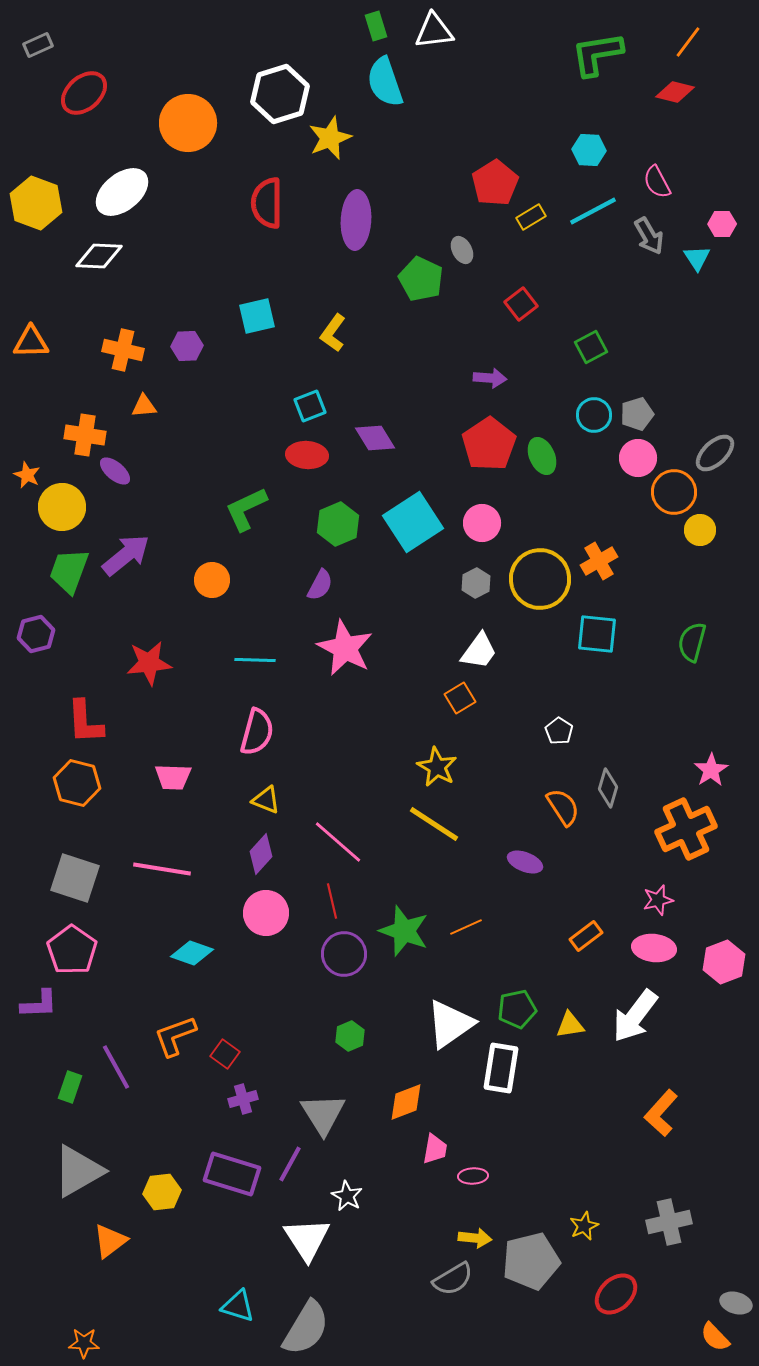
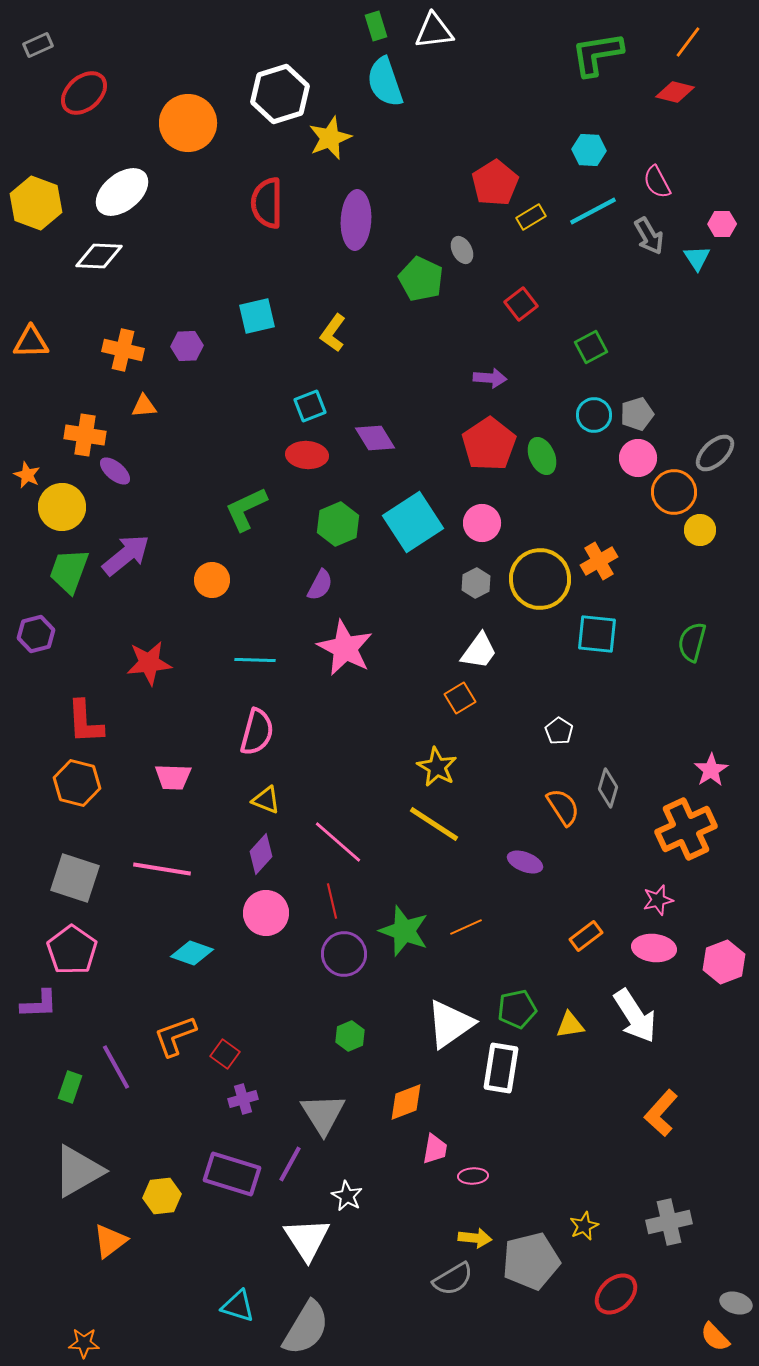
white arrow at (635, 1016): rotated 70 degrees counterclockwise
yellow hexagon at (162, 1192): moved 4 px down
